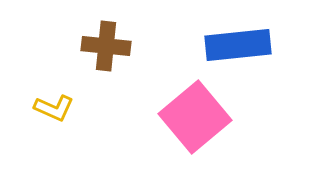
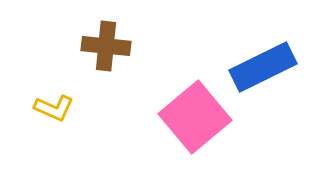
blue rectangle: moved 25 px right, 22 px down; rotated 20 degrees counterclockwise
